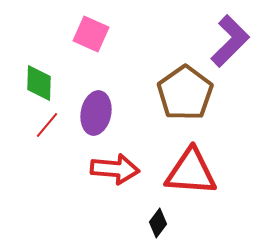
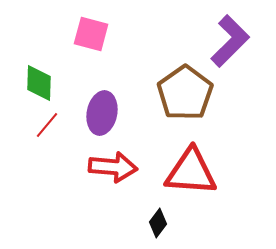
pink square: rotated 9 degrees counterclockwise
purple ellipse: moved 6 px right
red arrow: moved 2 px left, 2 px up
